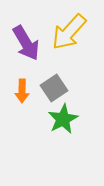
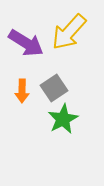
purple arrow: rotated 27 degrees counterclockwise
